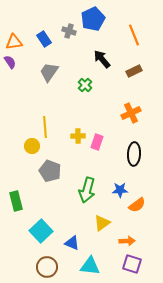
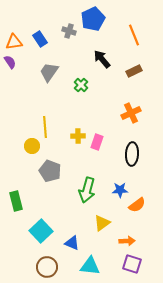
blue rectangle: moved 4 px left
green cross: moved 4 px left
black ellipse: moved 2 px left
